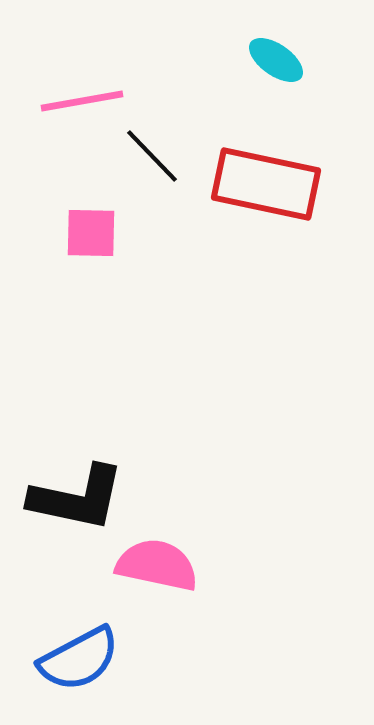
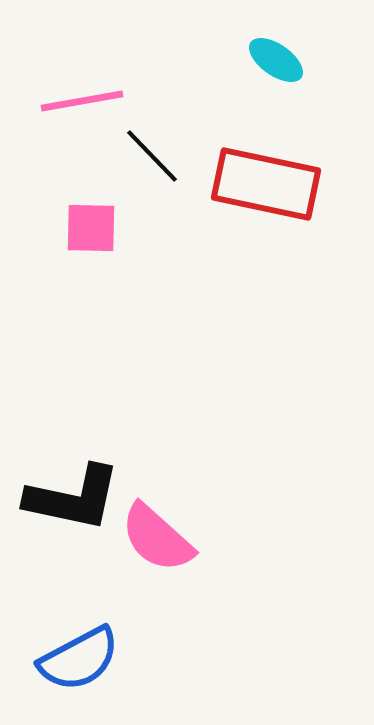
pink square: moved 5 px up
black L-shape: moved 4 px left
pink semicircle: moved 27 px up; rotated 150 degrees counterclockwise
